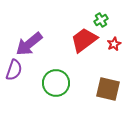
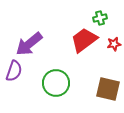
green cross: moved 1 px left, 2 px up; rotated 16 degrees clockwise
red star: rotated 16 degrees clockwise
purple semicircle: moved 1 px down
